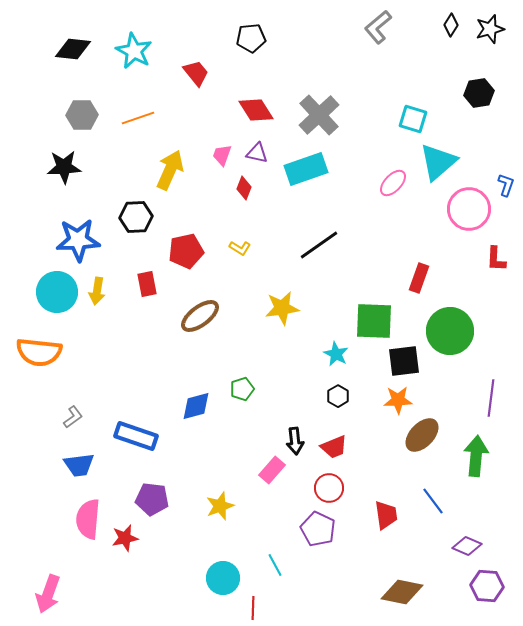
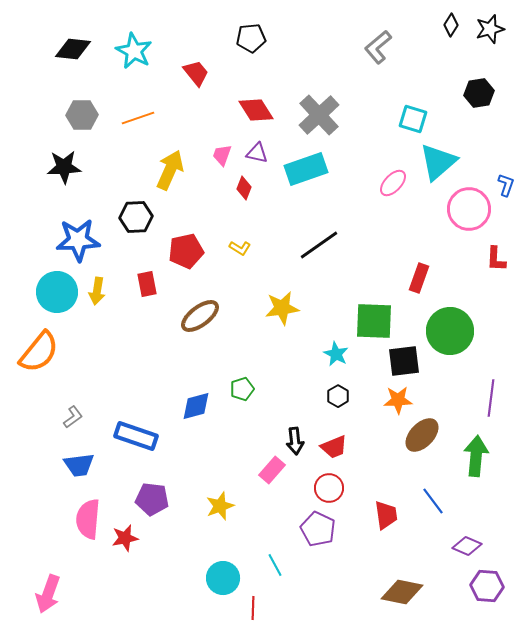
gray L-shape at (378, 27): moved 20 px down
orange semicircle at (39, 352): rotated 57 degrees counterclockwise
